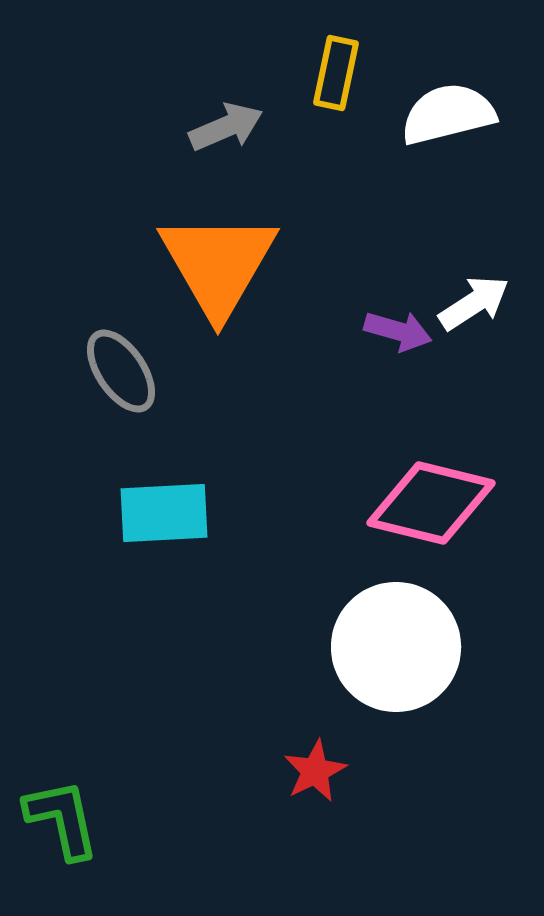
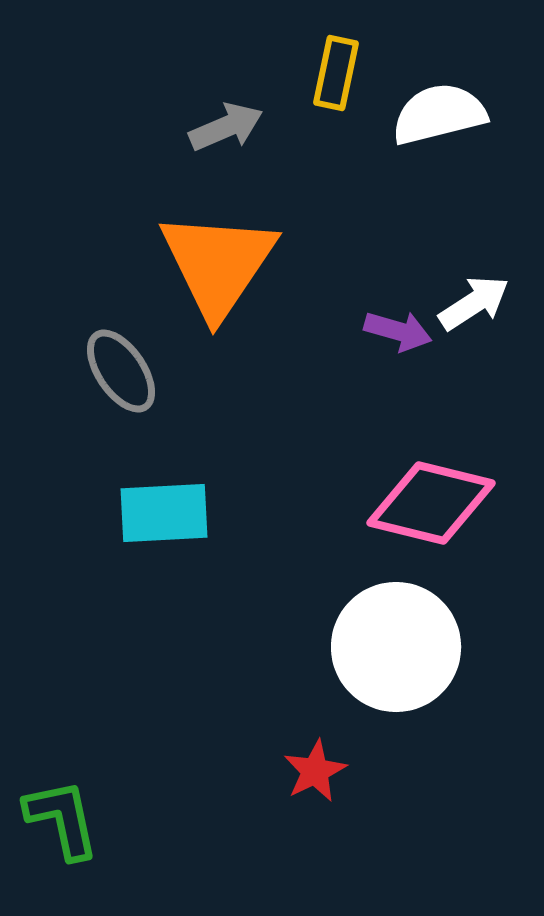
white semicircle: moved 9 px left
orange triangle: rotated 4 degrees clockwise
